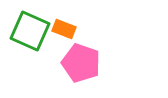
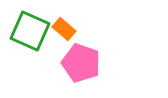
orange rectangle: rotated 20 degrees clockwise
